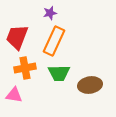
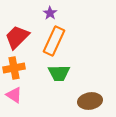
purple star: rotated 24 degrees counterclockwise
red trapezoid: rotated 24 degrees clockwise
orange cross: moved 11 px left
brown ellipse: moved 16 px down
pink triangle: rotated 24 degrees clockwise
